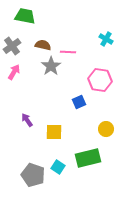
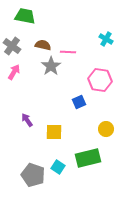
gray cross: rotated 18 degrees counterclockwise
